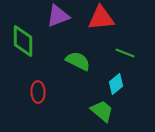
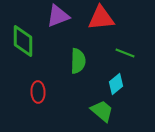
green semicircle: rotated 65 degrees clockwise
